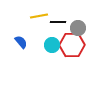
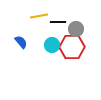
gray circle: moved 2 px left, 1 px down
red hexagon: moved 2 px down
